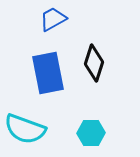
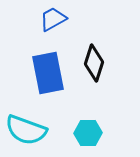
cyan semicircle: moved 1 px right, 1 px down
cyan hexagon: moved 3 px left
